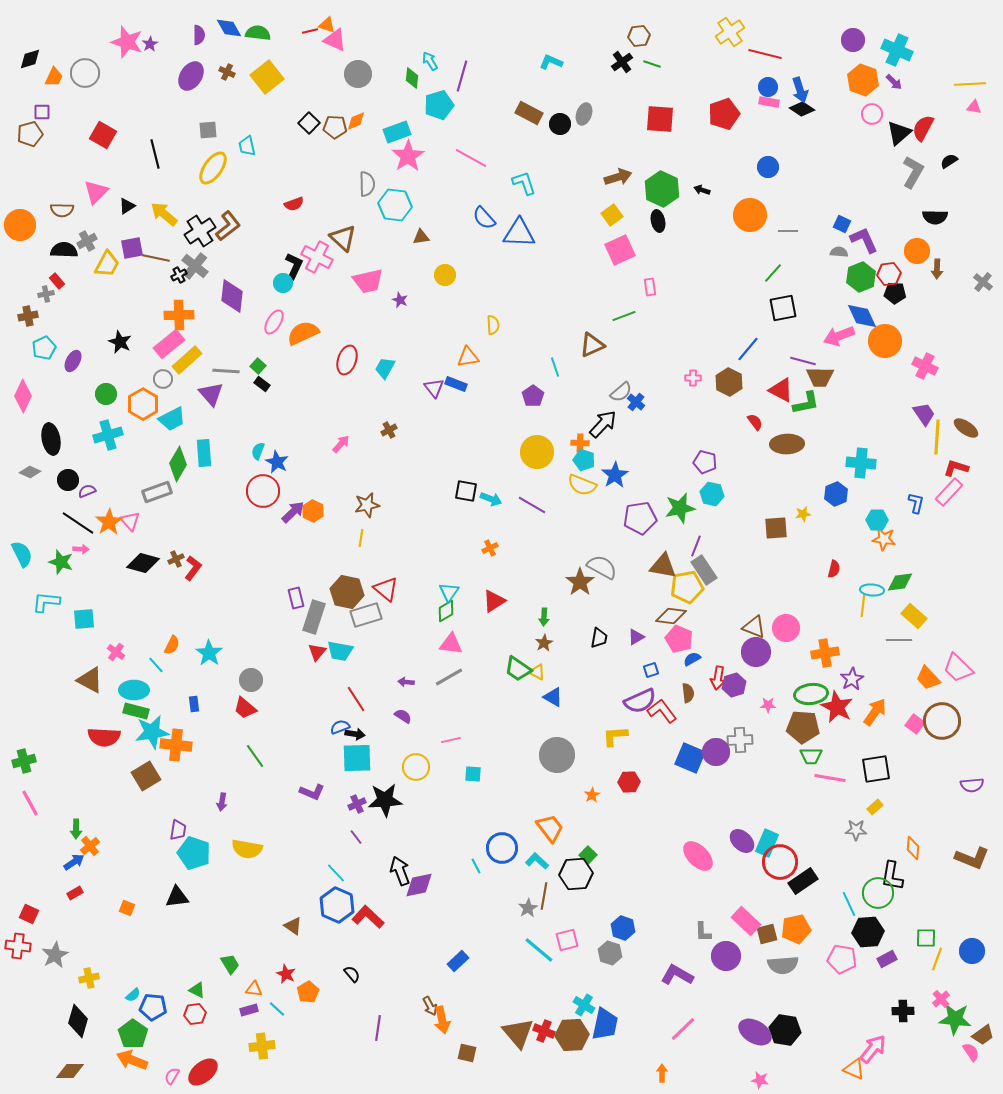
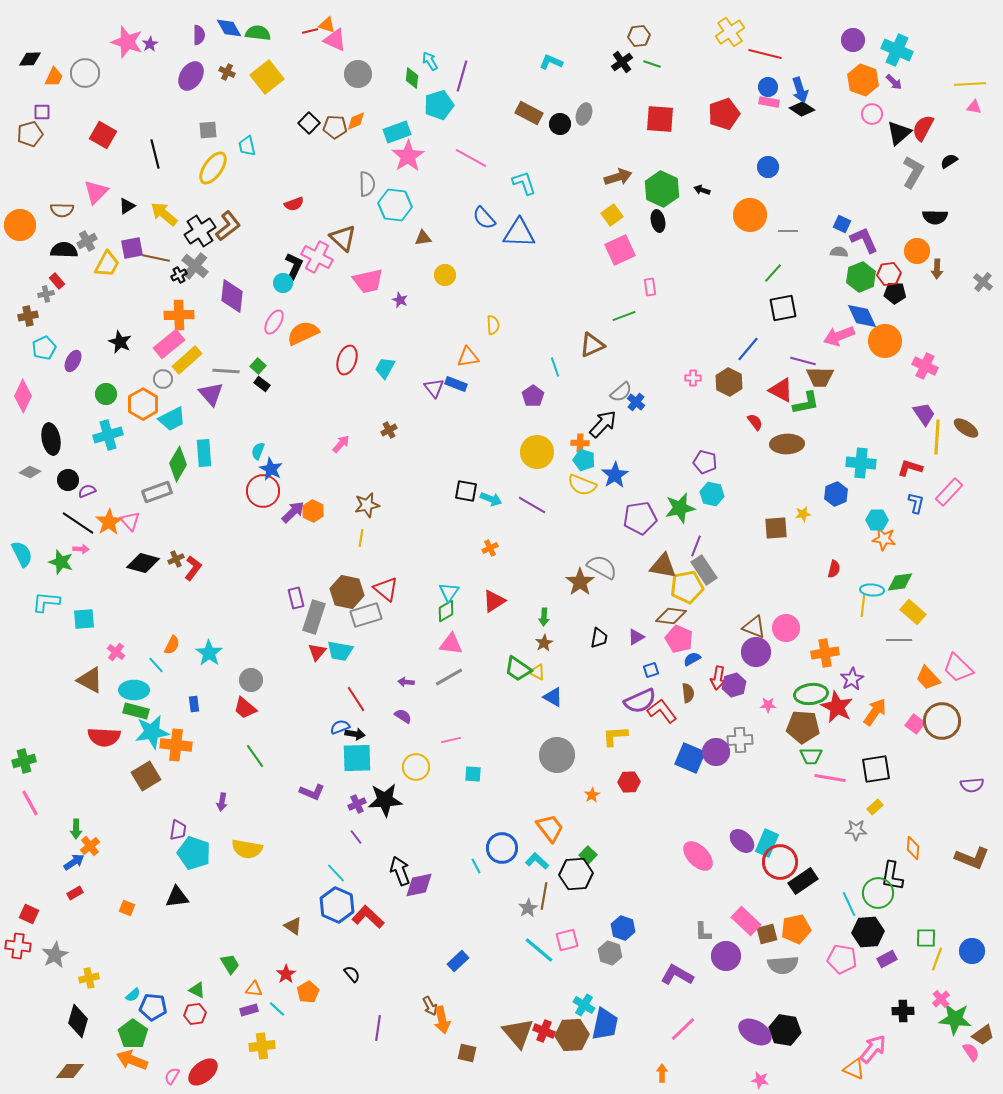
black diamond at (30, 59): rotated 15 degrees clockwise
brown triangle at (421, 237): moved 2 px right, 1 px down
blue star at (277, 462): moved 6 px left, 7 px down
red L-shape at (956, 468): moved 46 px left
yellow rectangle at (914, 616): moved 1 px left, 4 px up
red star at (286, 974): rotated 12 degrees clockwise
